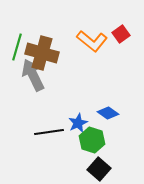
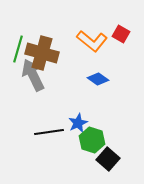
red square: rotated 24 degrees counterclockwise
green line: moved 1 px right, 2 px down
blue diamond: moved 10 px left, 34 px up
black square: moved 9 px right, 10 px up
